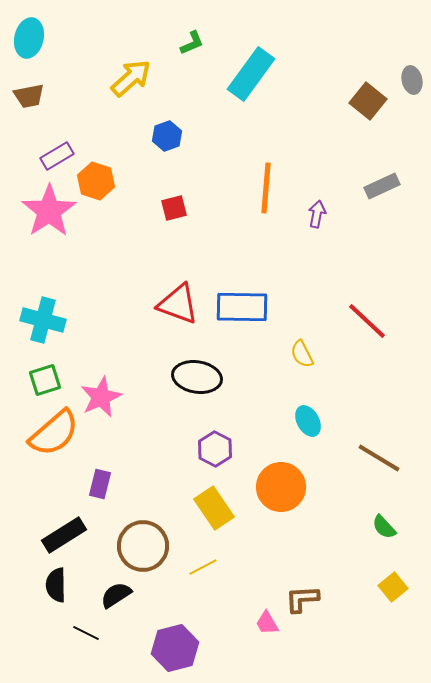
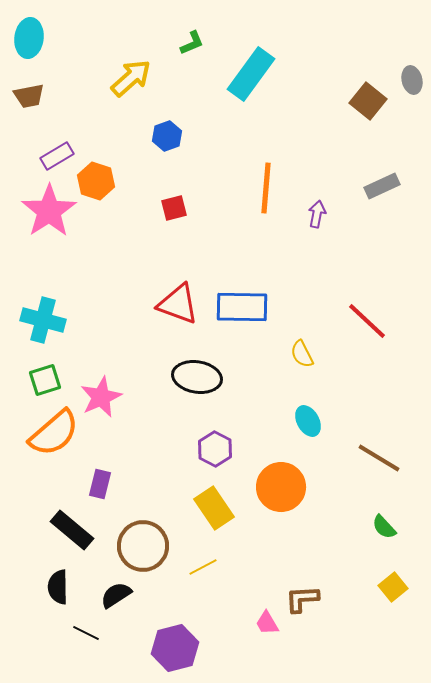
cyan ellipse at (29, 38): rotated 6 degrees counterclockwise
black rectangle at (64, 535): moved 8 px right, 5 px up; rotated 72 degrees clockwise
black semicircle at (56, 585): moved 2 px right, 2 px down
